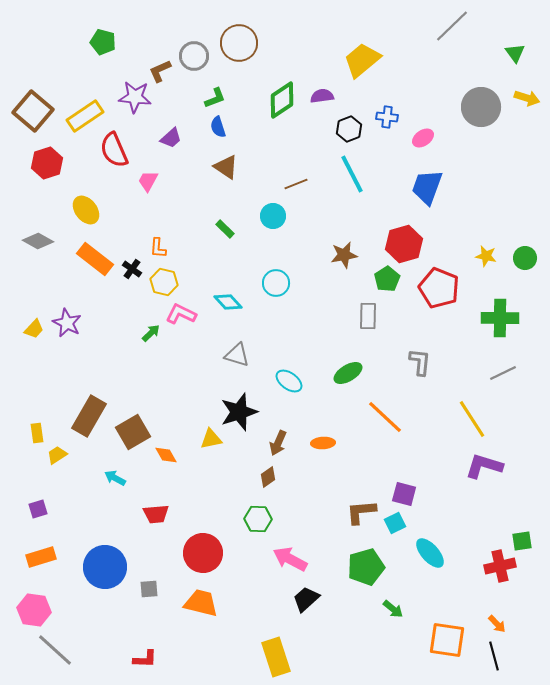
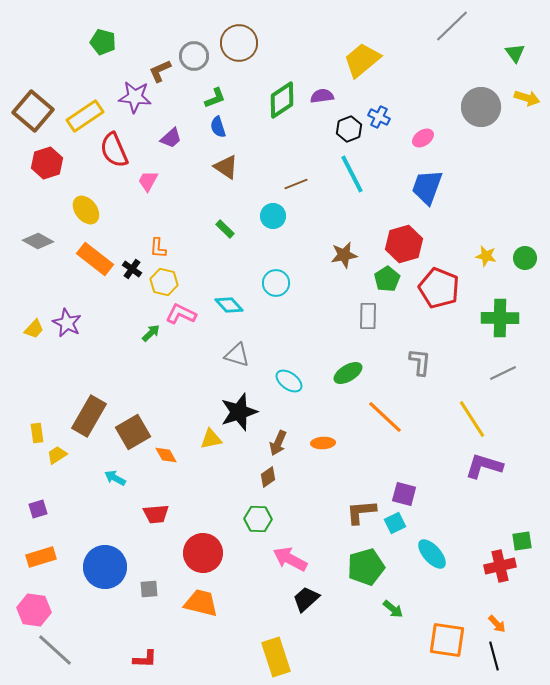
blue cross at (387, 117): moved 8 px left; rotated 20 degrees clockwise
cyan diamond at (228, 302): moved 1 px right, 3 px down
cyan ellipse at (430, 553): moved 2 px right, 1 px down
